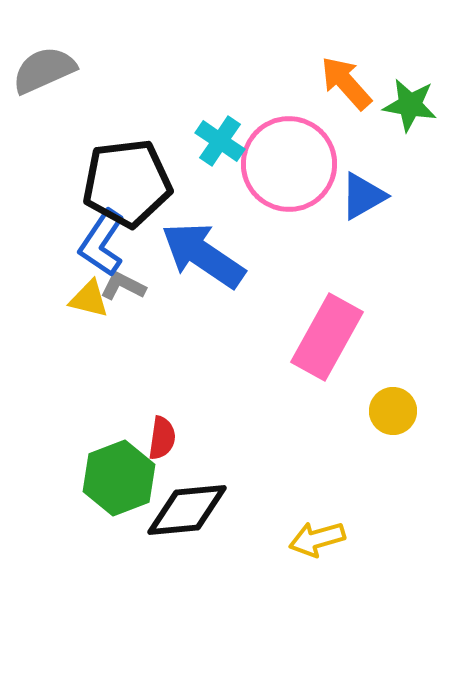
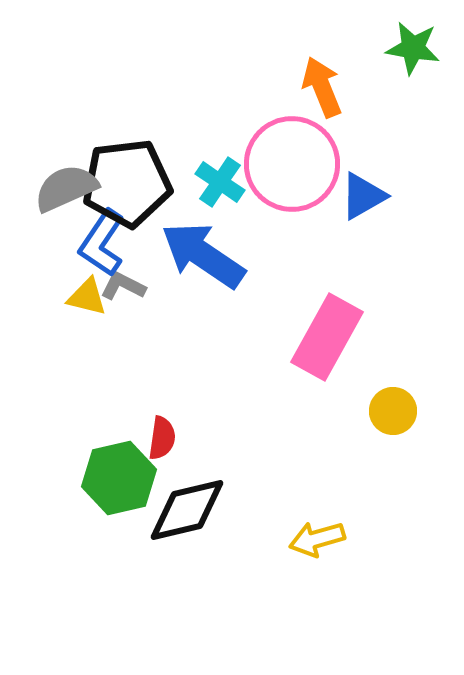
gray semicircle: moved 22 px right, 118 px down
orange arrow: moved 24 px left, 4 px down; rotated 20 degrees clockwise
green star: moved 3 px right, 57 px up
cyan cross: moved 41 px down
pink circle: moved 3 px right
yellow triangle: moved 2 px left, 2 px up
green hexagon: rotated 8 degrees clockwise
black diamond: rotated 8 degrees counterclockwise
